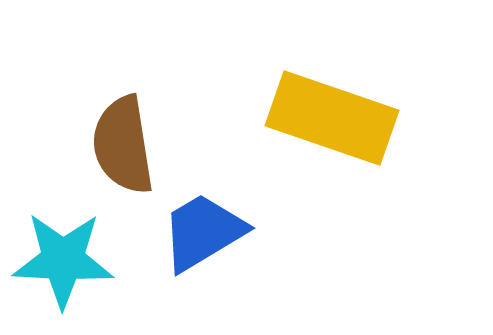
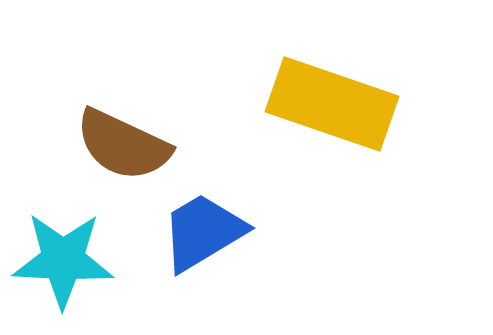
yellow rectangle: moved 14 px up
brown semicircle: rotated 56 degrees counterclockwise
